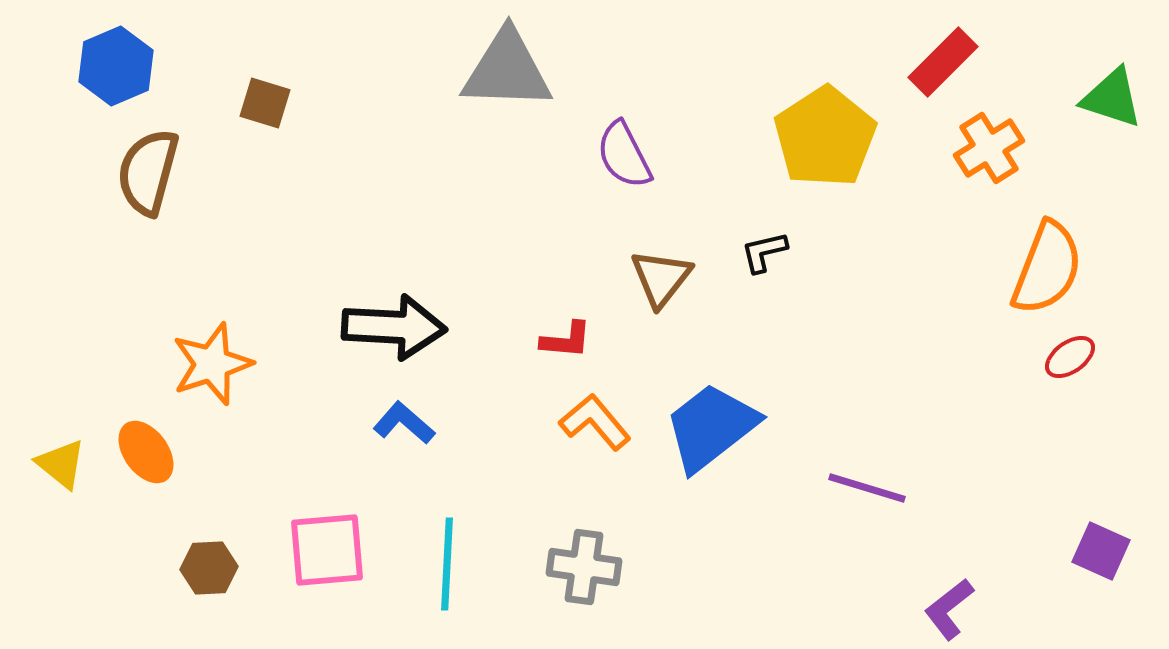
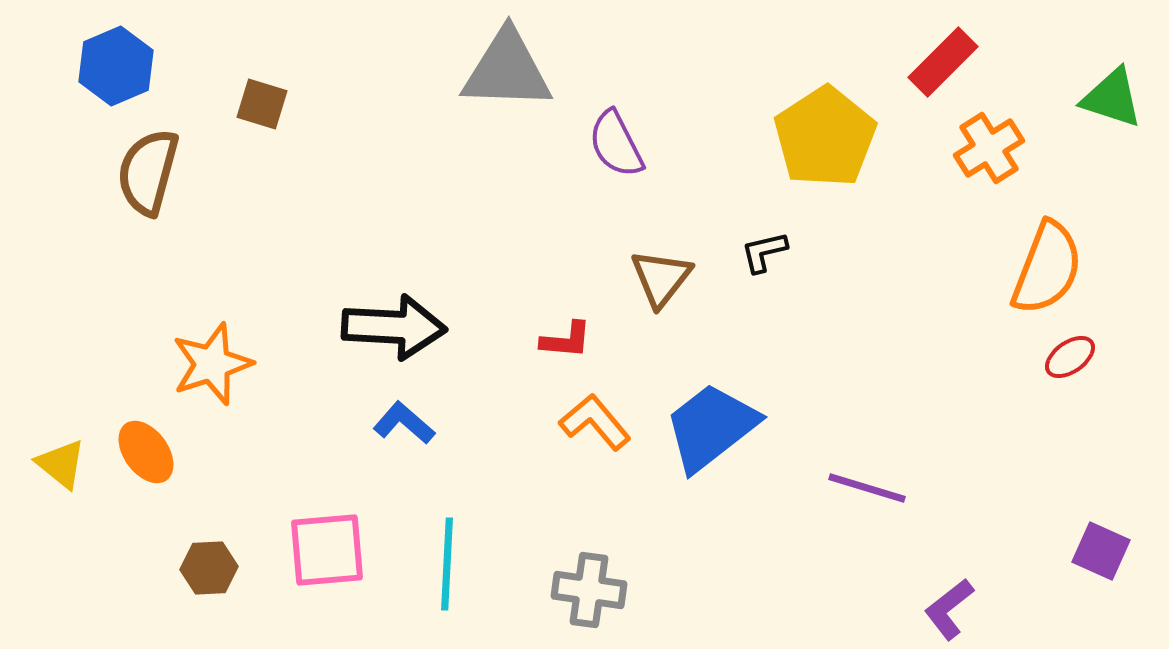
brown square: moved 3 px left, 1 px down
purple semicircle: moved 8 px left, 11 px up
gray cross: moved 5 px right, 23 px down
